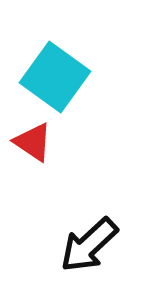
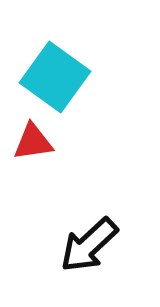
red triangle: rotated 42 degrees counterclockwise
